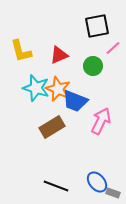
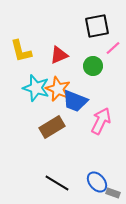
black line: moved 1 px right, 3 px up; rotated 10 degrees clockwise
